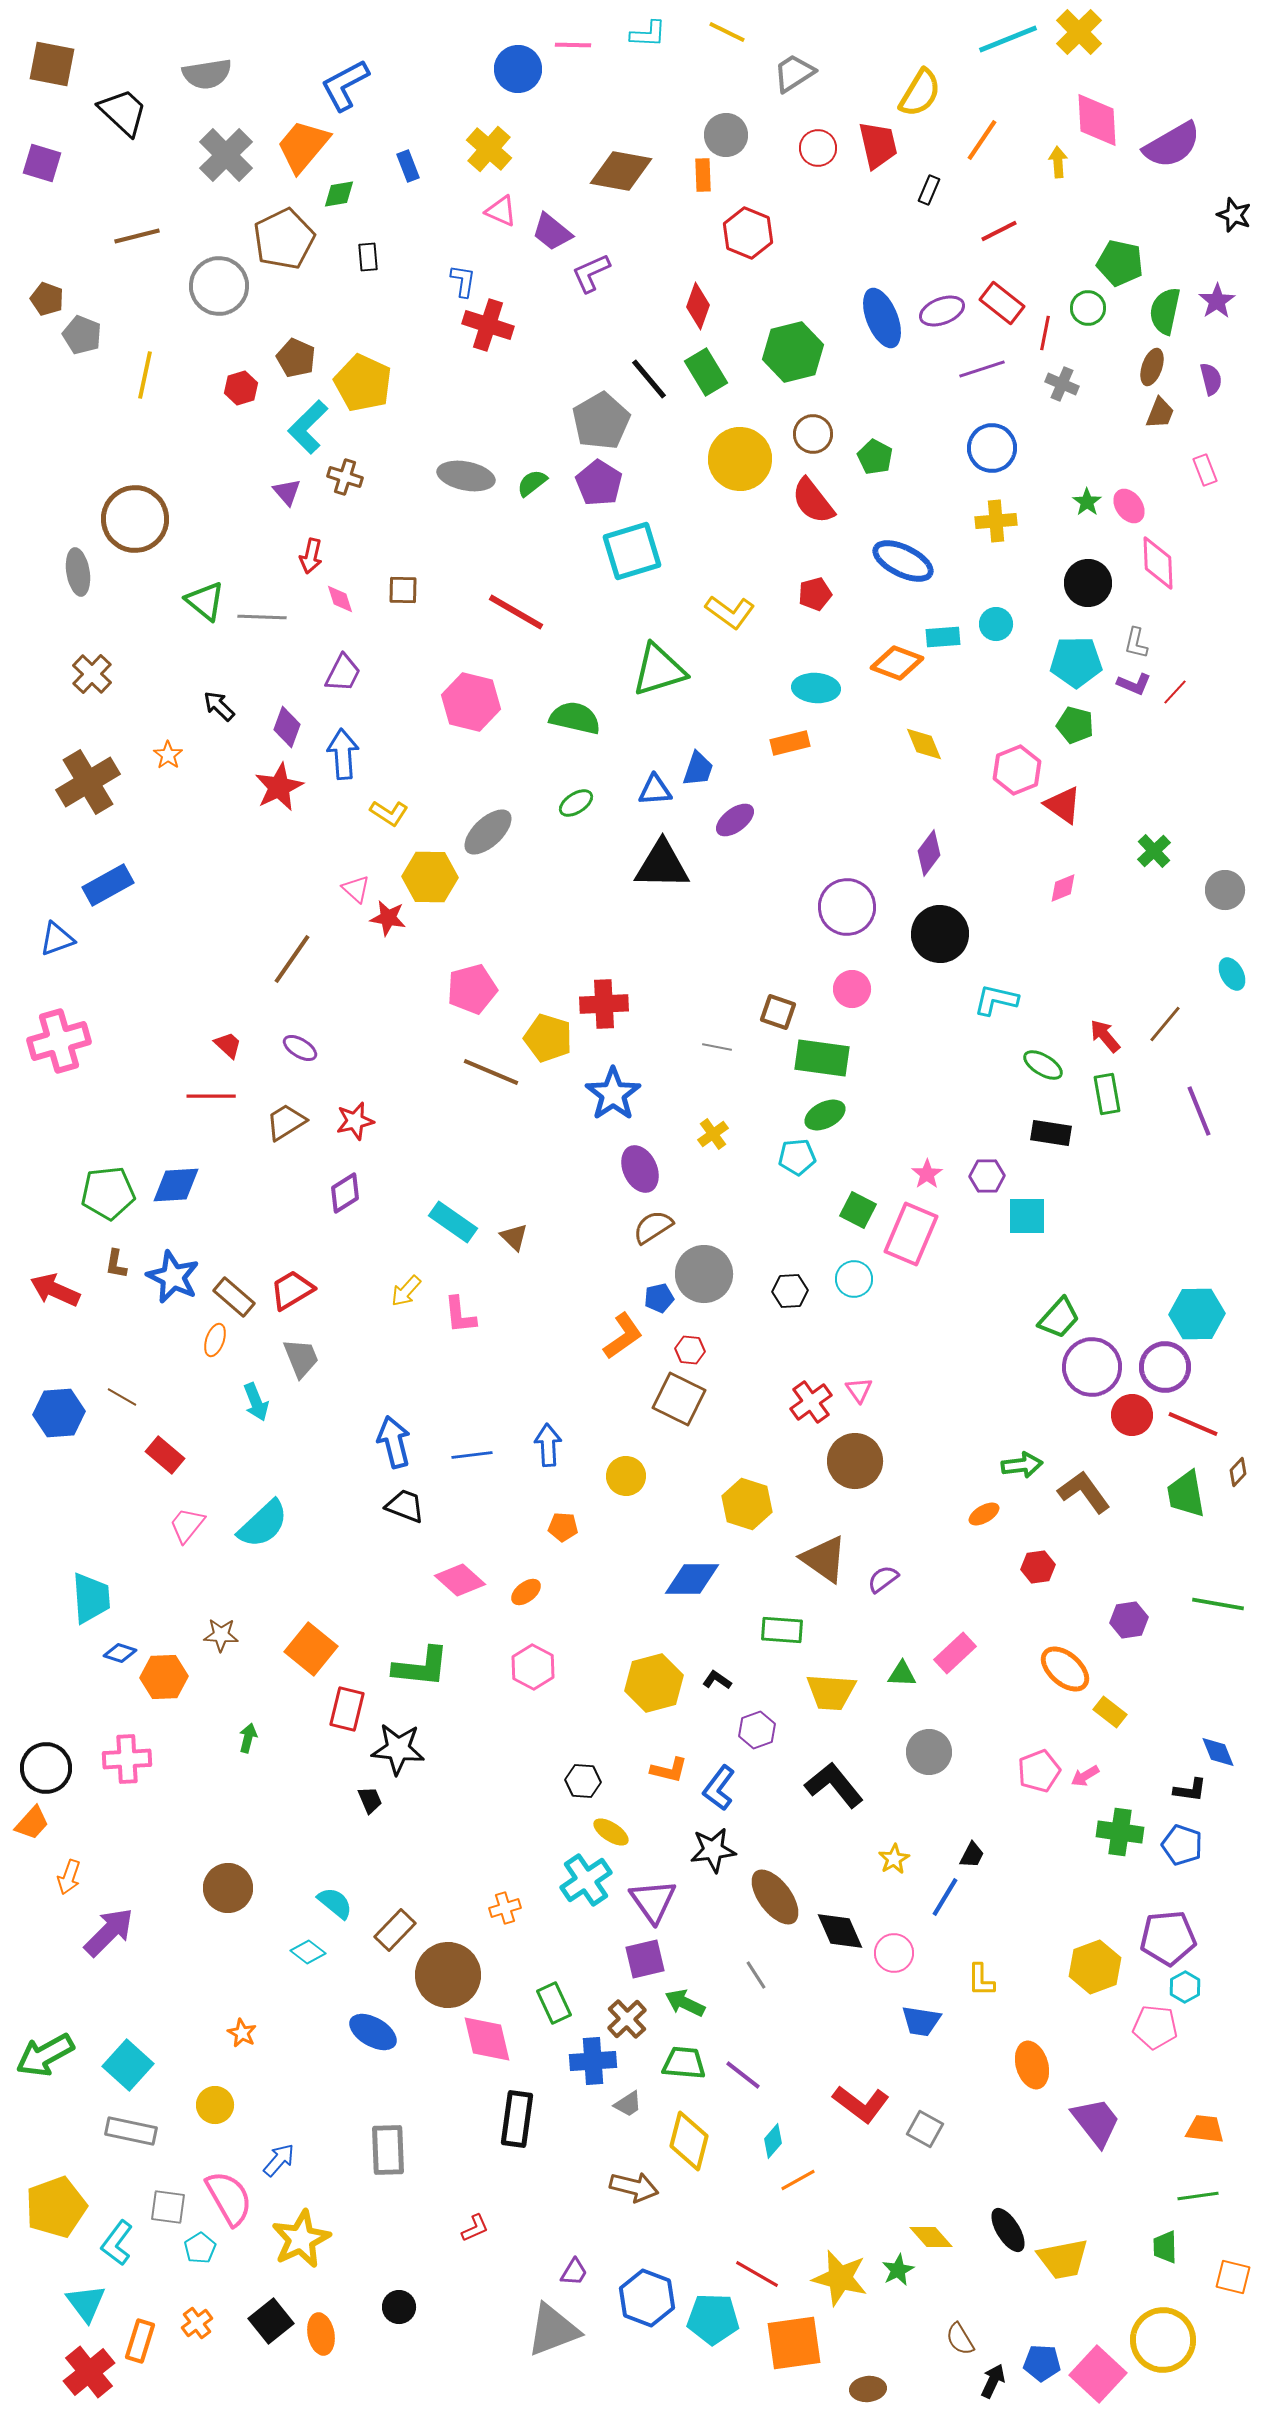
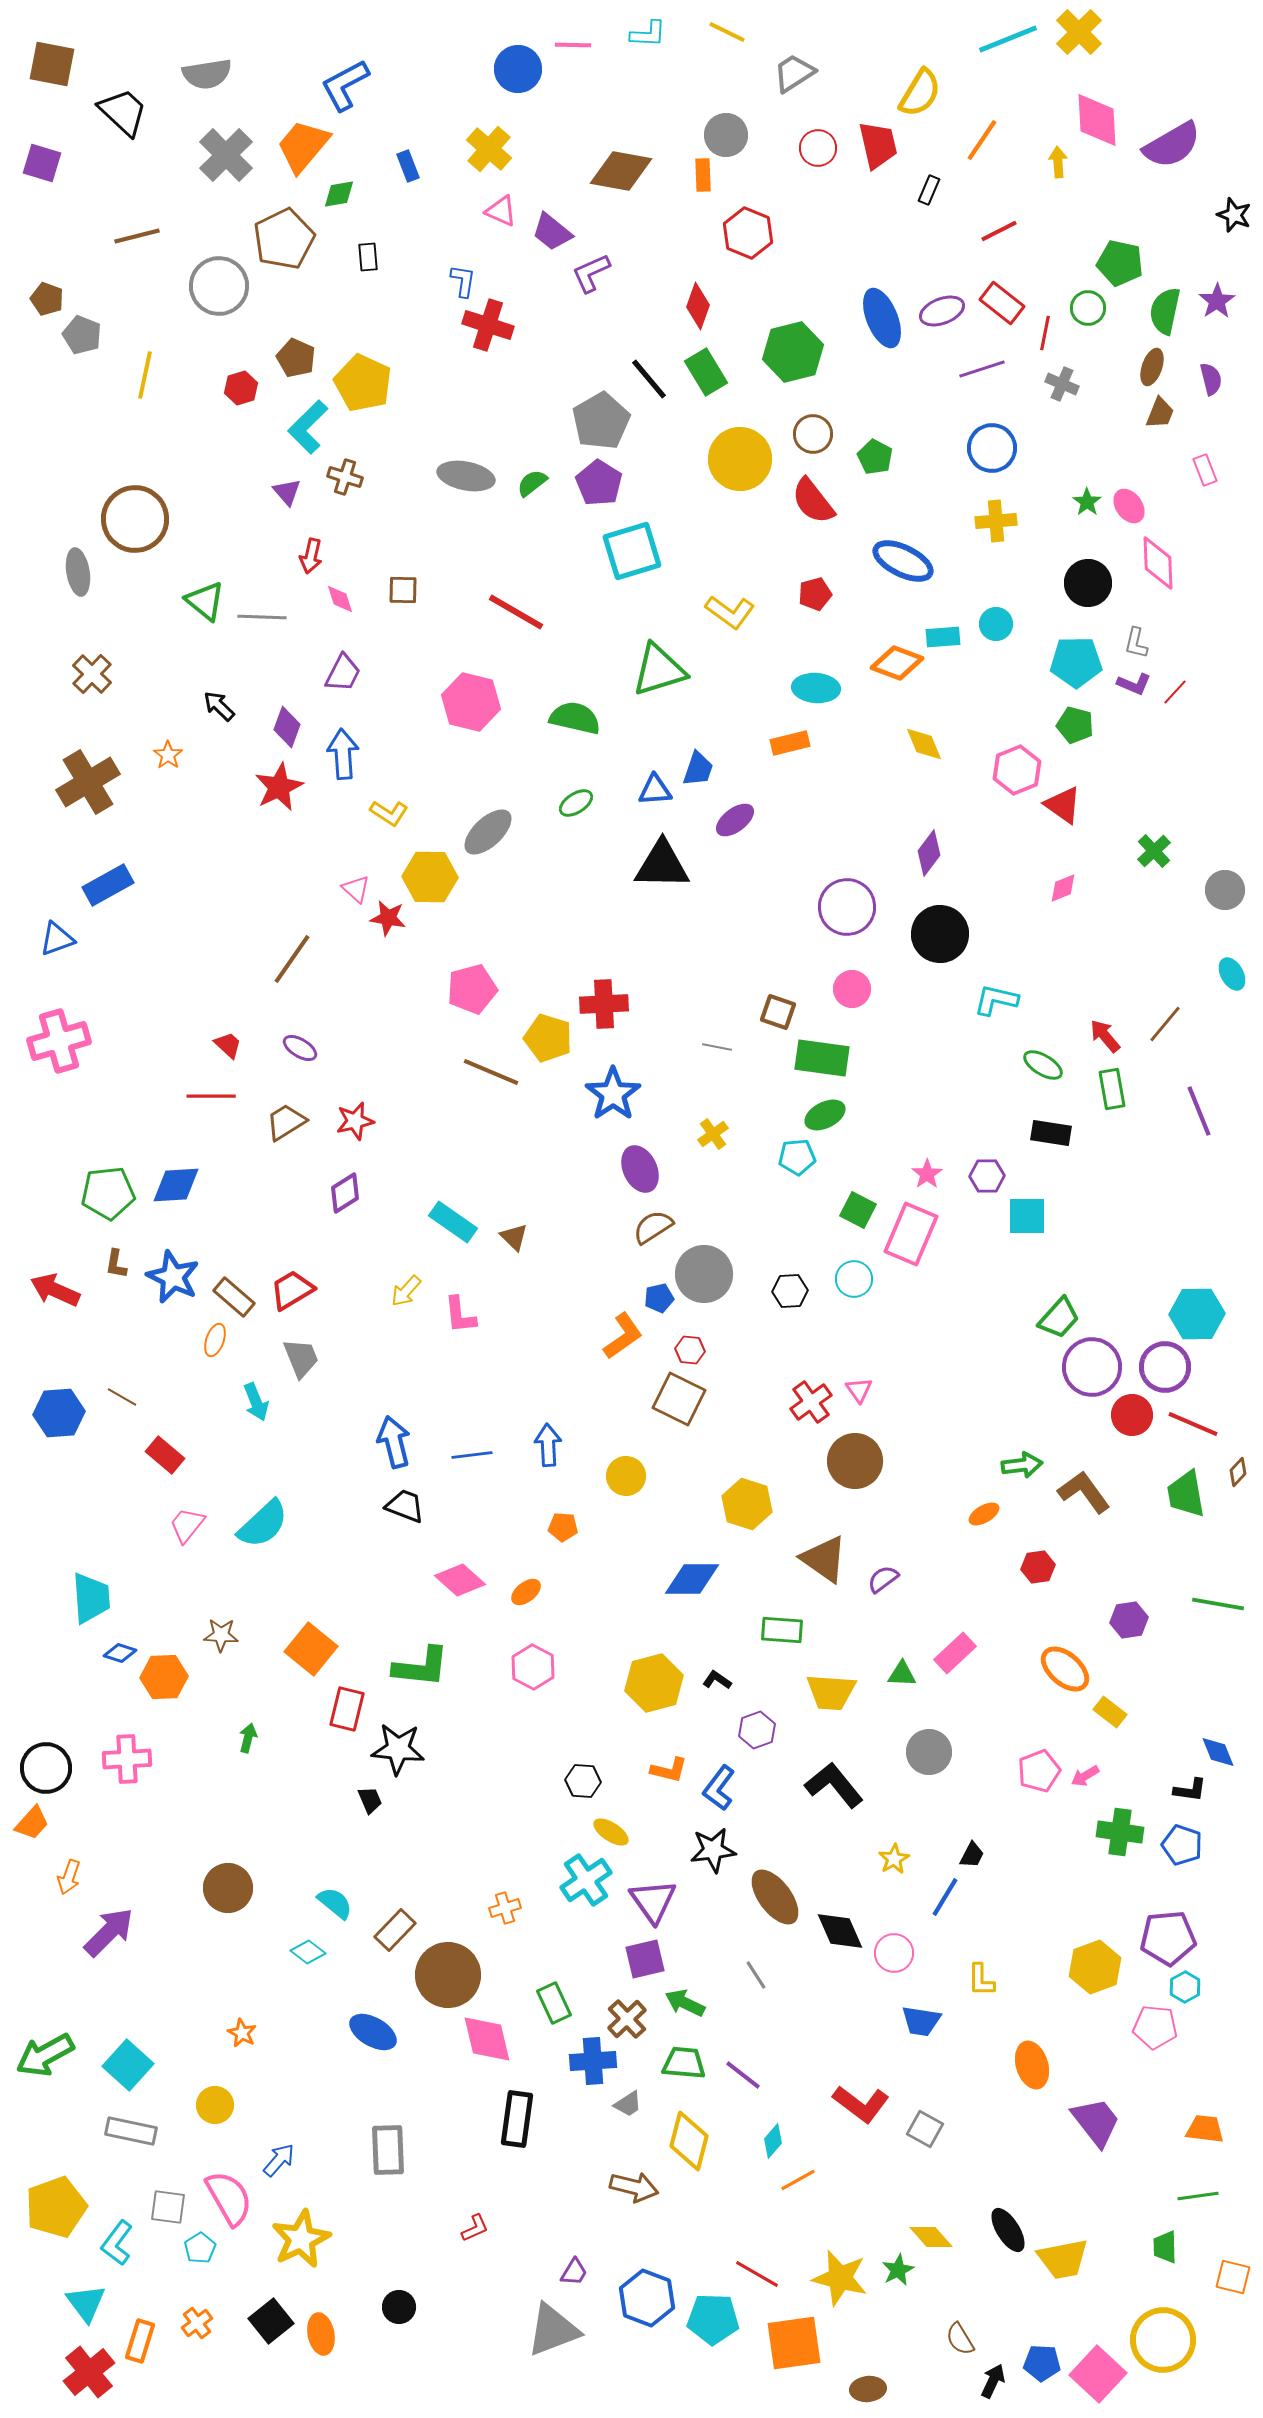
green rectangle at (1107, 1094): moved 5 px right, 5 px up
